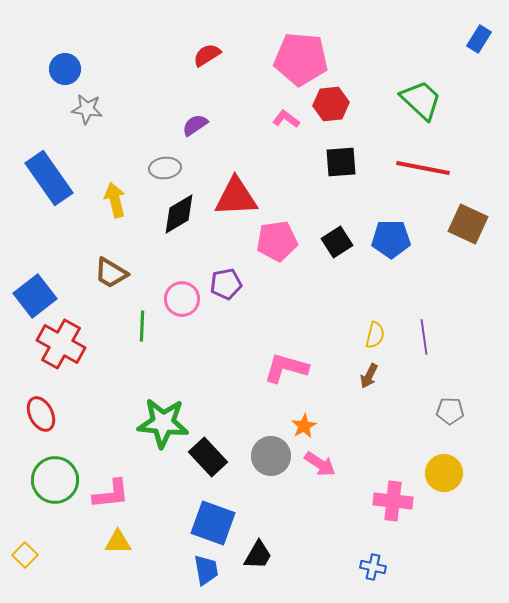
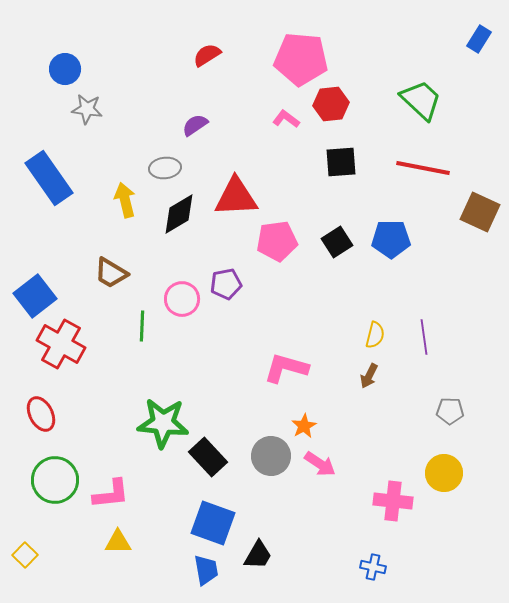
yellow arrow at (115, 200): moved 10 px right
brown square at (468, 224): moved 12 px right, 12 px up
